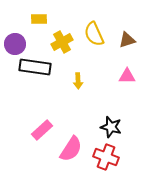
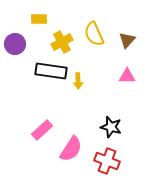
brown triangle: rotated 30 degrees counterclockwise
black rectangle: moved 16 px right, 4 px down
red cross: moved 1 px right, 4 px down
